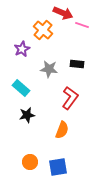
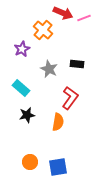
pink line: moved 2 px right, 7 px up; rotated 40 degrees counterclockwise
gray star: rotated 18 degrees clockwise
orange semicircle: moved 4 px left, 8 px up; rotated 12 degrees counterclockwise
